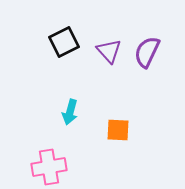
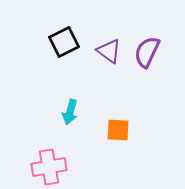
purple triangle: rotated 12 degrees counterclockwise
